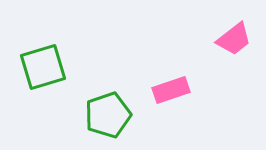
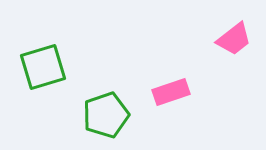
pink rectangle: moved 2 px down
green pentagon: moved 2 px left
